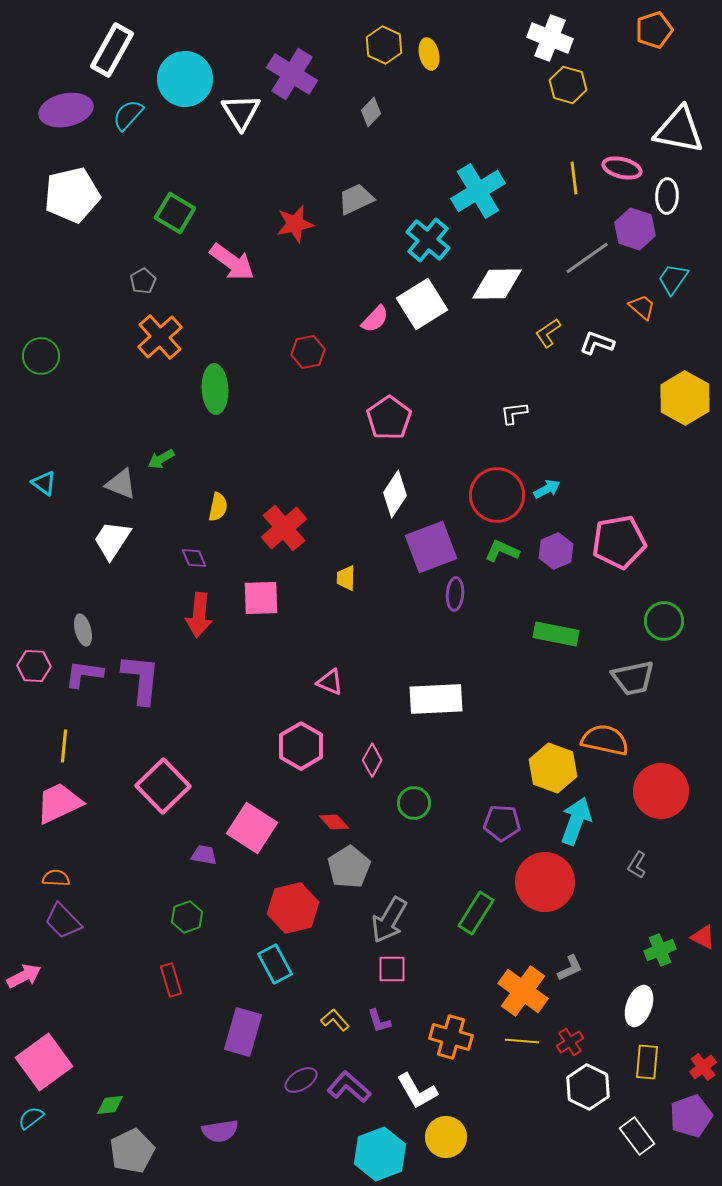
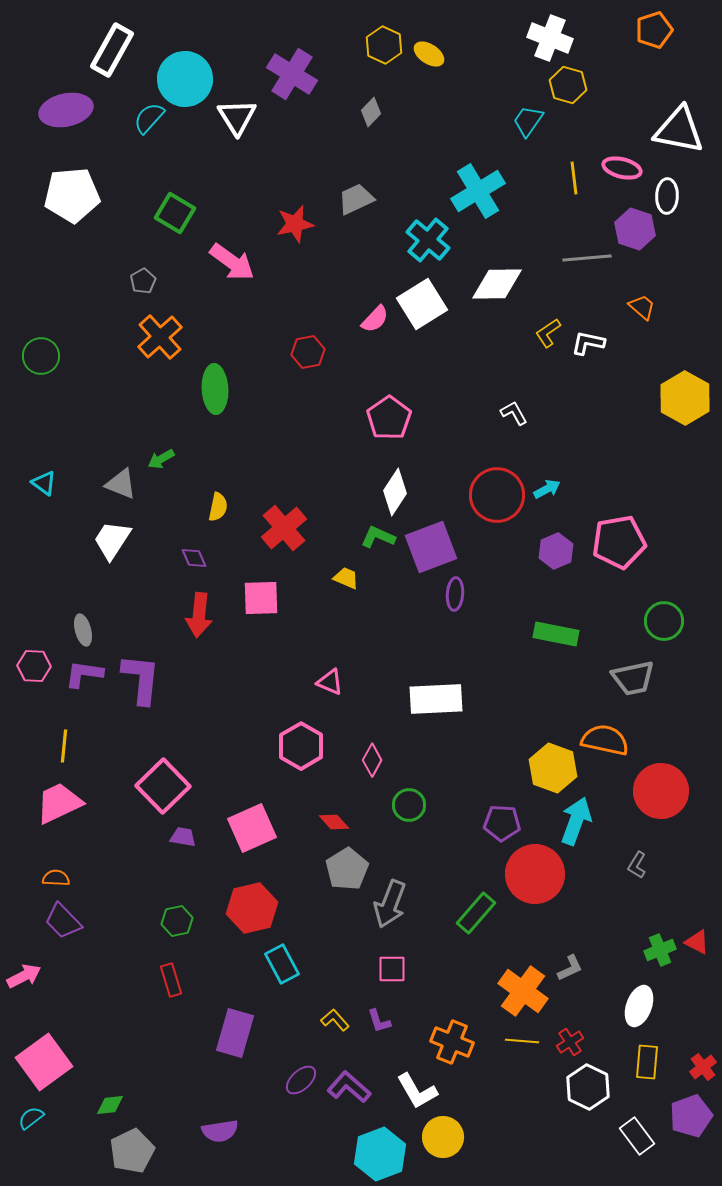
yellow ellipse at (429, 54): rotated 44 degrees counterclockwise
white triangle at (241, 112): moved 4 px left, 5 px down
cyan semicircle at (128, 115): moved 21 px right, 3 px down
white pentagon at (72, 195): rotated 8 degrees clockwise
gray line at (587, 258): rotated 30 degrees clockwise
cyan trapezoid at (673, 279): moved 145 px left, 158 px up
white L-shape at (597, 343): moved 9 px left; rotated 8 degrees counterclockwise
white L-shape at (514, 413): rotated 68 degrees clockwise
white diamond at (395, 494): moved 2 px up
green L-shape at (502, 551): moved 124 px left, 14 px up
yellow trapezoid at (346, 578): rotated 112 degrees clockwise
green circle at (414, 803): moved 5 px left, 2 px down
pink square at (252, 828): rotated 33 degrees clockwise
purple trapezoid at (204, 855): moved 21 px left, 18 px up
gray pentagon at (349, 867): moved 2 px left, 2 px down
red circle at (545, 882): moved 10 px left, 8 px up
red hexagon at (293, 908): moved 41 px left
green rectangle at (476, 913): rotated 9 degrees clockwise
green hexagon at (187, 917): moved 10 px left, 4 px down; rotated 8 degrees clockwise
gray arrow at (389, 920): moved 1 px right, 16 px up; rotated 9 degrees counterclockwise
red triangle at (703, 937): moved 6 px left, 5 px down
cyan rectangle at (275, 964): moved 7 px right
purple rectangle at (243, 1032): moved 8 px left, 1 px down
orange cross at (451, 1037): moved 1 px right, 5 px down; rotated 6 degrees clockwise
purple ellipse at (301, 1080): rotated 12 degrees counterclockwise
yellow circle at (446, 1137): moved 3 px left
